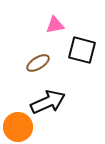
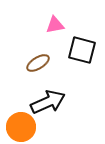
orange circle: moved 3 px right
